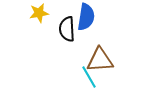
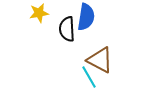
brown triangle: rotated 32 degrees clockwise
